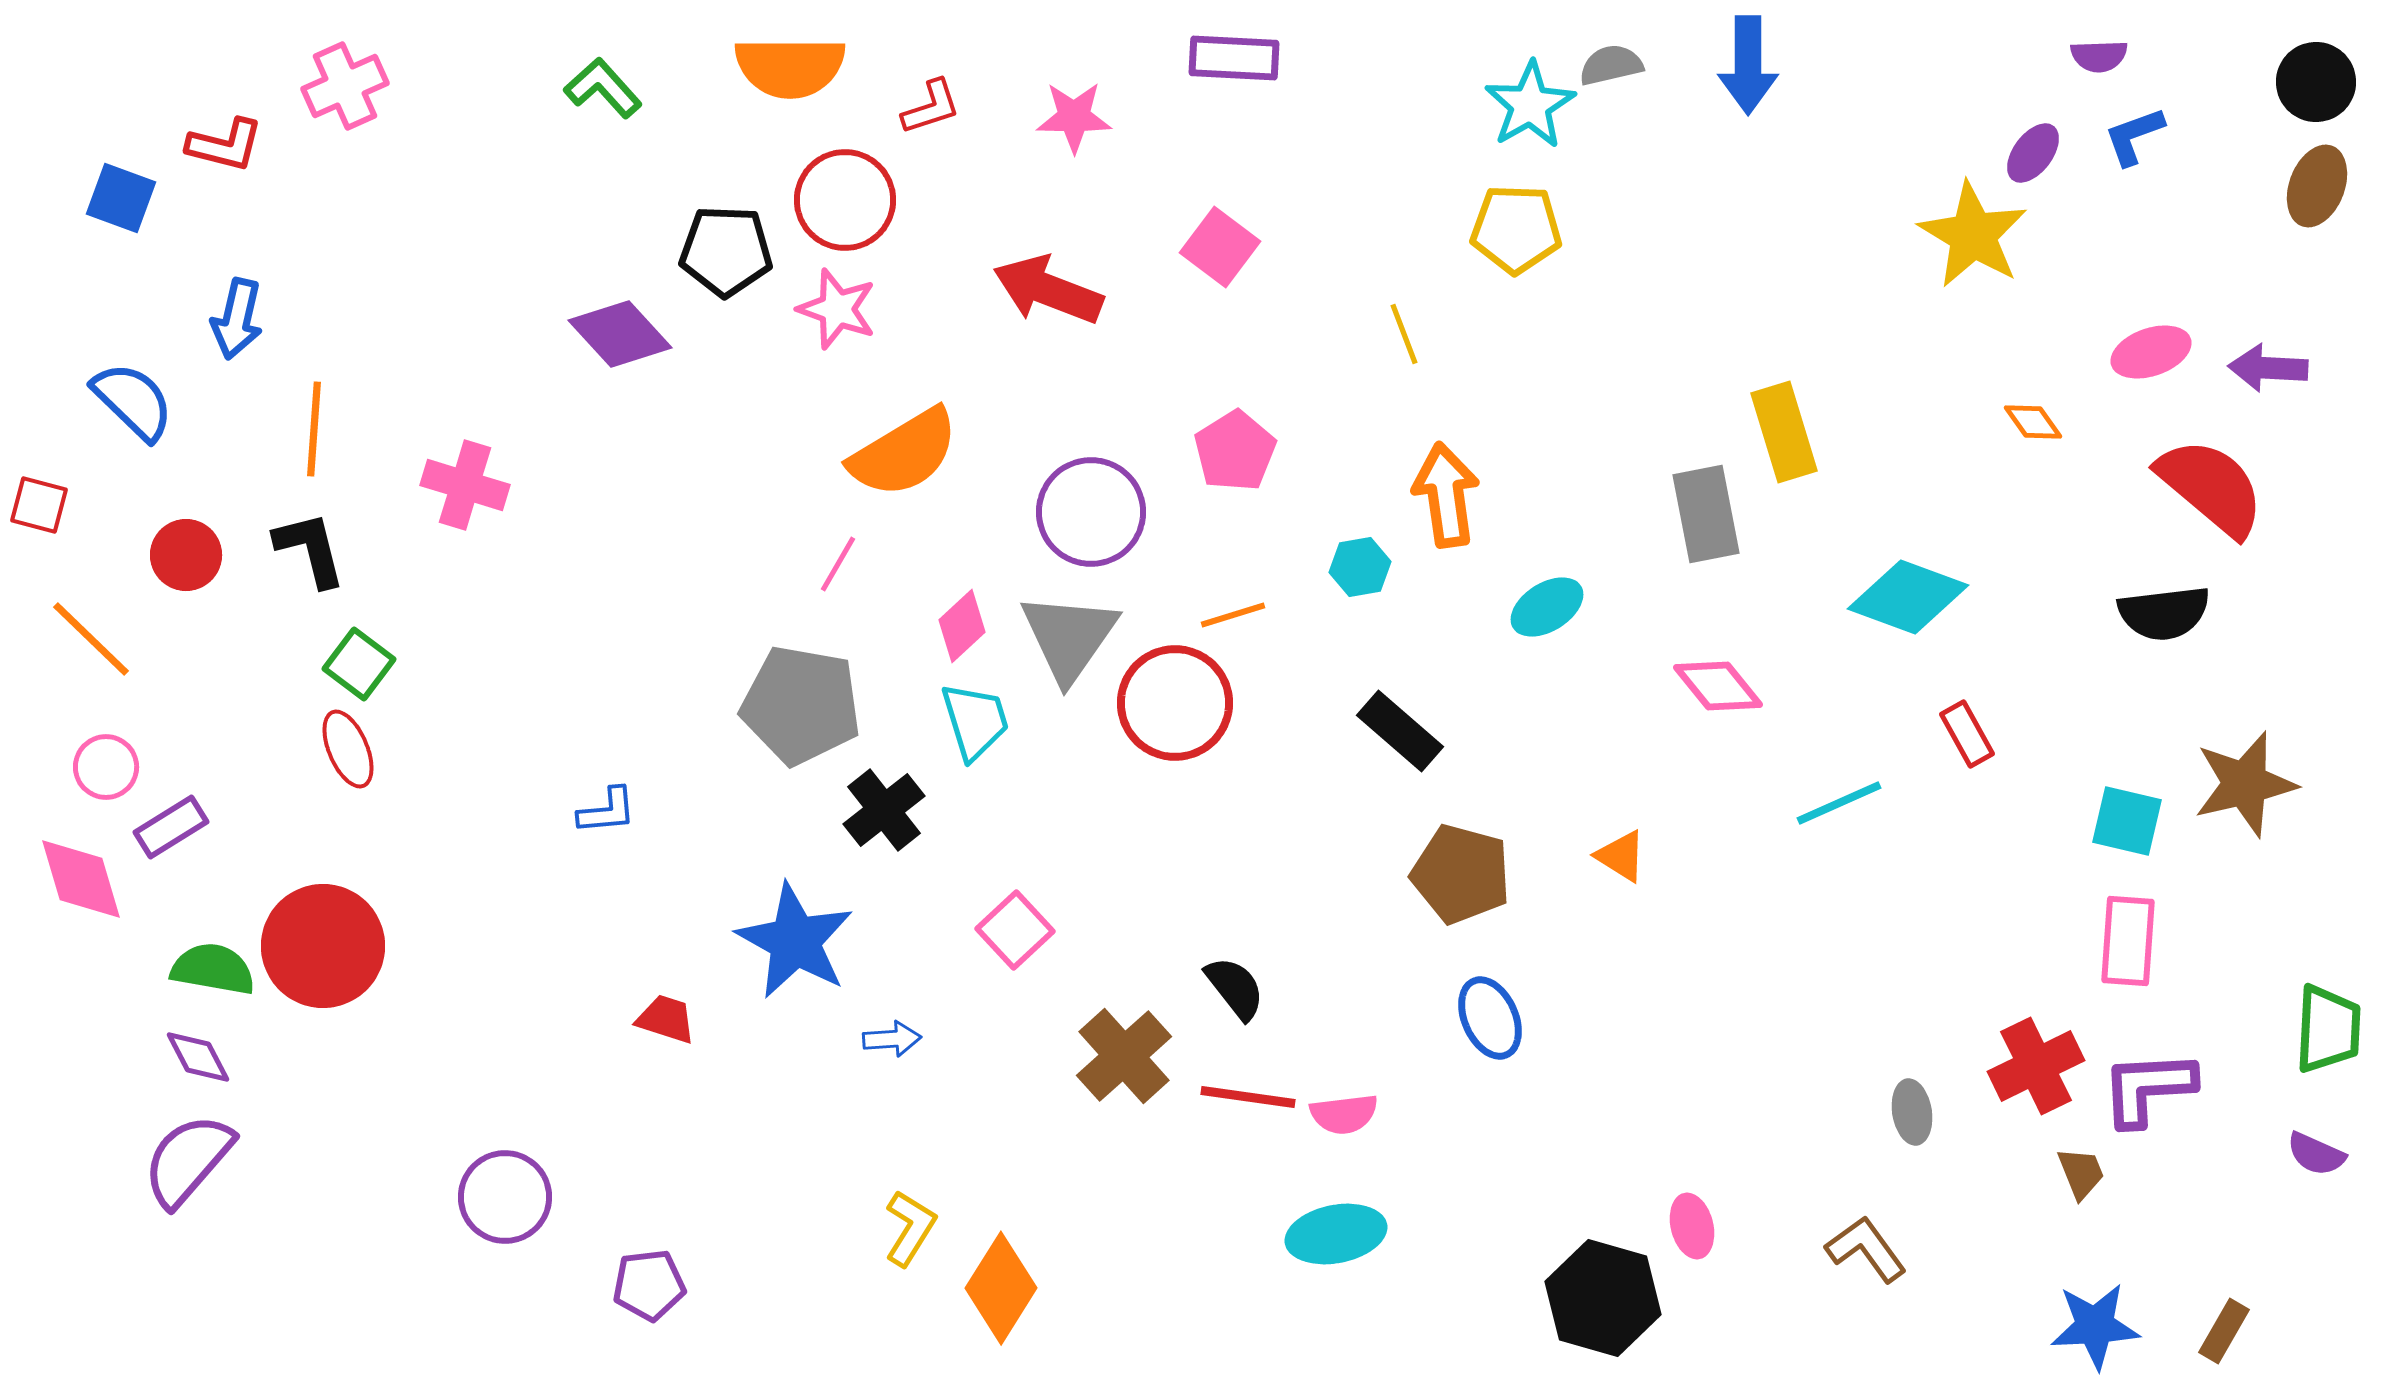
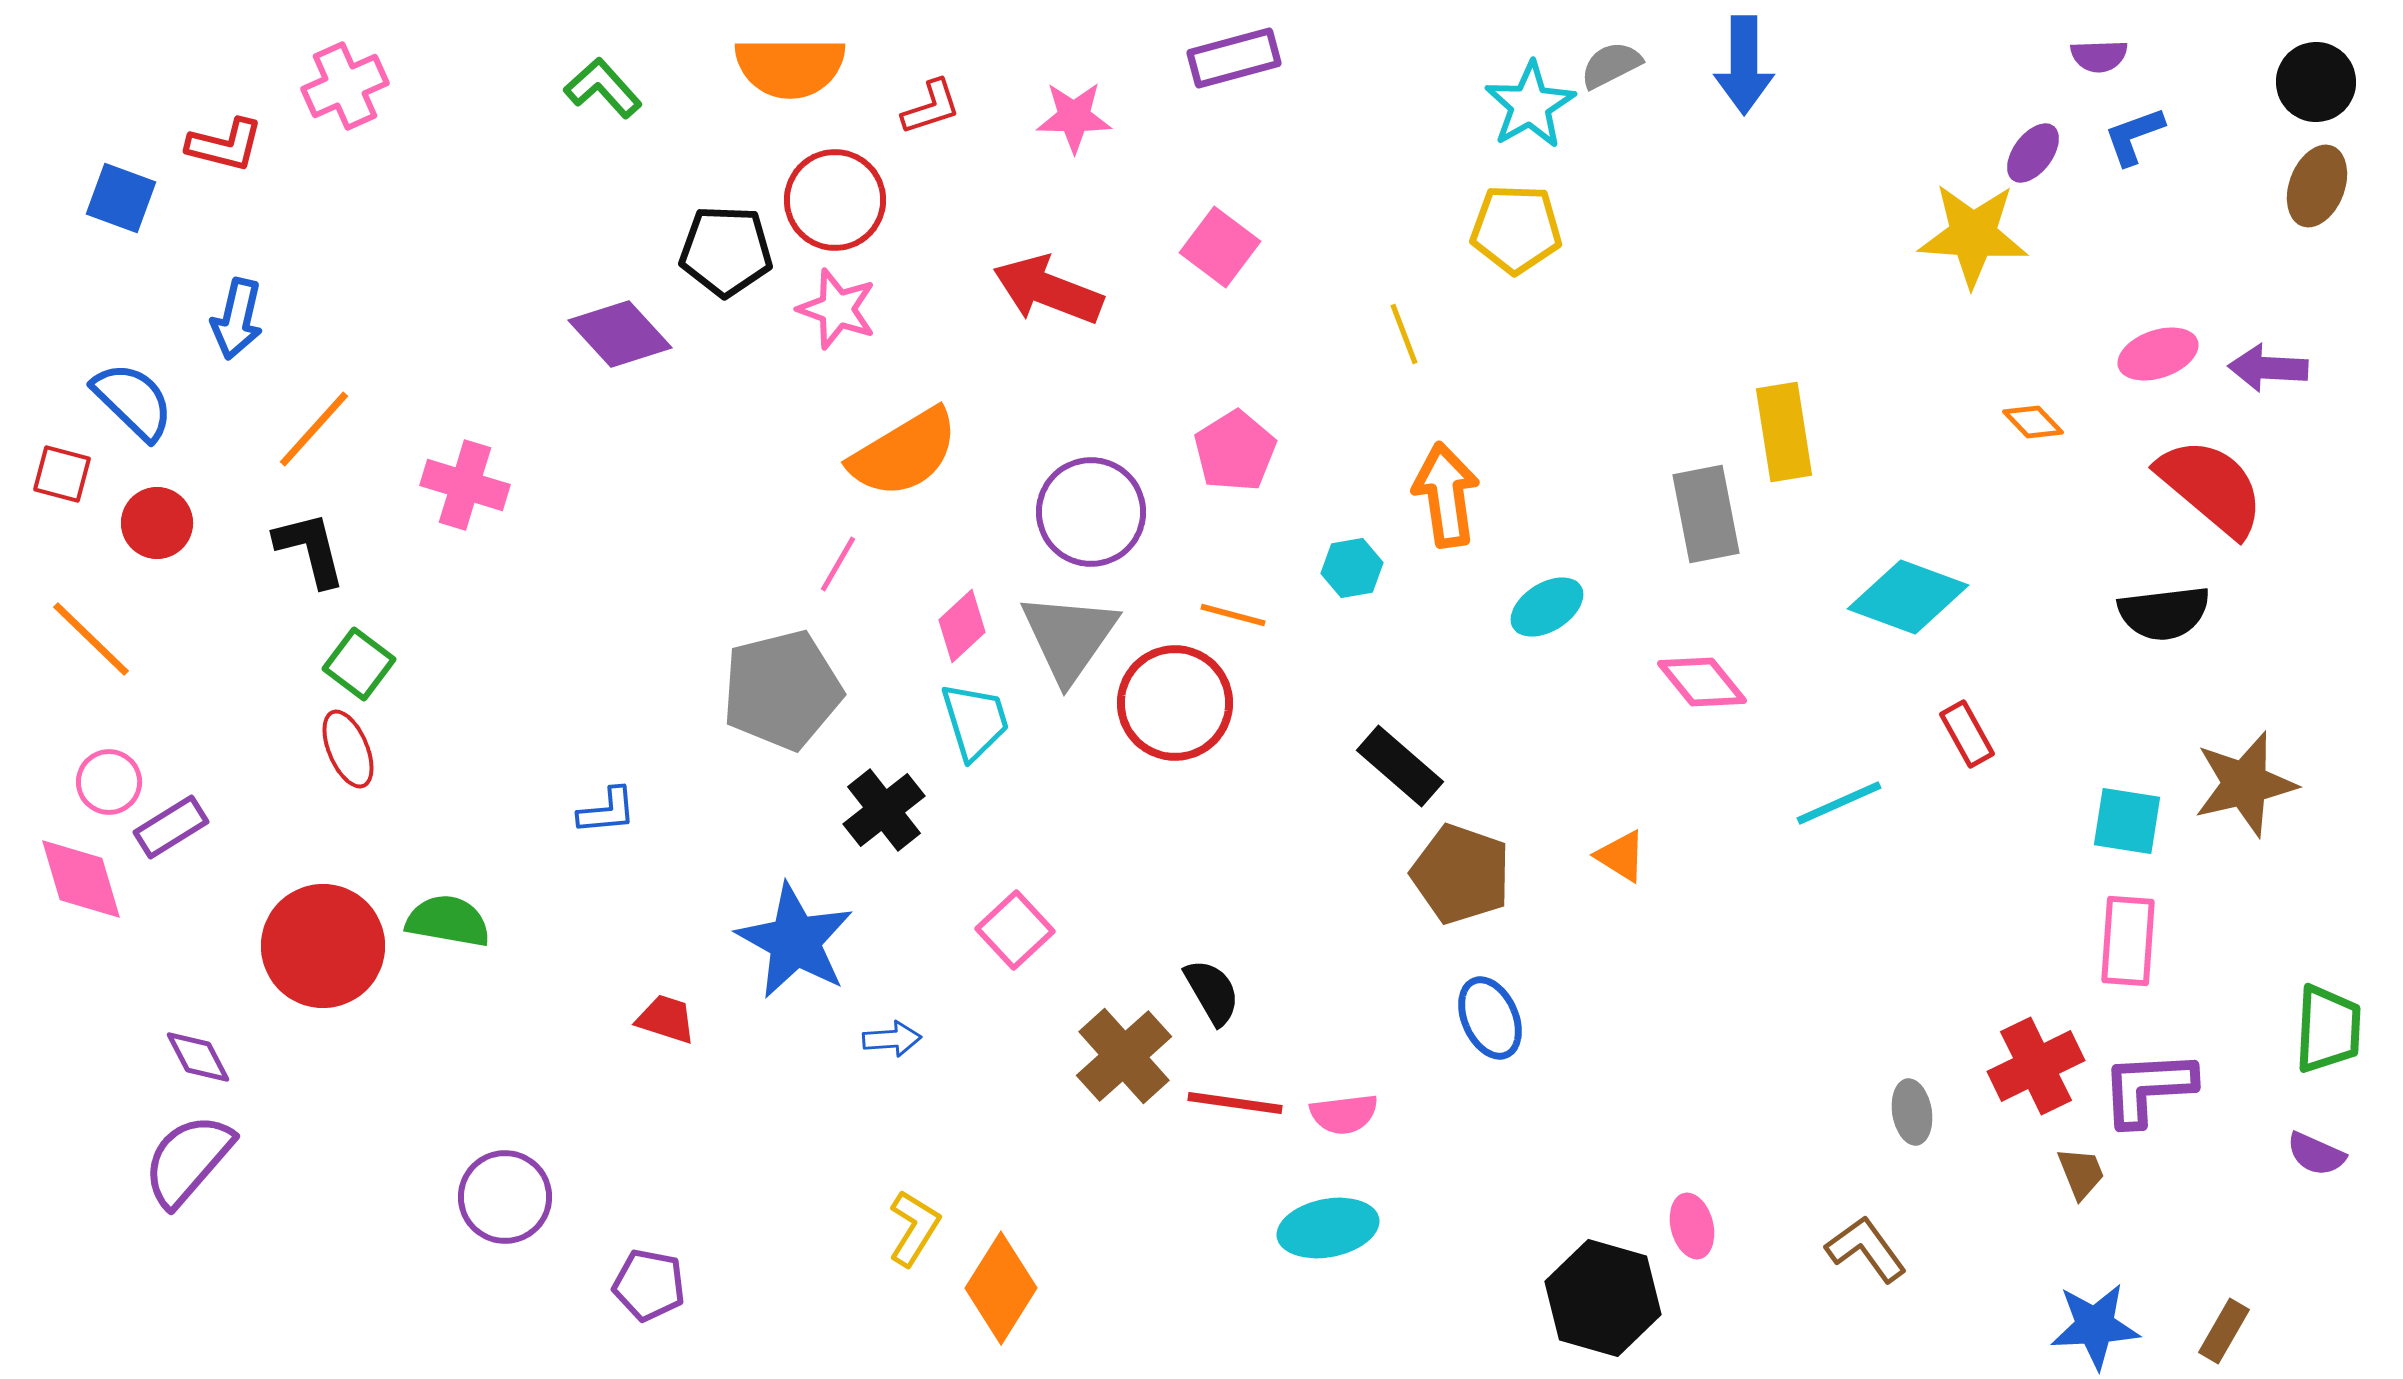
purple rectangle at (1234, 58): rotated 18 degrees counterclockwise
gray semicircle at (1611, 65): rotated 14 degrees counterclockwise
blue arrow at (1748, 65): moved 4 px left
red circle at (845, 200): moved 10 px left
yellow star at (1973, 235): rotated 27 degrees counterclockwise
pink ellipse at (2151, 352): moved 7 px right, 2 px down
orange diamond at (2033, 422): rotated 8 degrees counterclockwise
orange line at (314, 429): rotated 38 degrees clockwise
yellow rectangle at (1784, 432): rotated 8 degrees clockwise
red square at (39, 505): moved 23 px right, 31 px up
red circle at (186, 555): moved 29 px left, 32 px up
cyan hexagon at (1360, 567): moved 8 px left, 1 px down
orange line at (1233, 615): rotated 32 degrees clockwise
pink diamond at (1718, 686): moved 16 px left, 4 px up
gray pentagon at (801, 705): moved 19 px left, 15 px up; rotated 24 degrees counterclockwise
black rectangle at (1400, 731): moved 35 px down
pink circle at (106, 767): moved 3 px right, 15 px down
cyan square at (2127, 821): rotated 4 degrees counterclockwise
brown pentagon at (1461, 874): rotated 4 degrees clockwise
green semicircle at (213, 969): moved 235 px right, 48 px up
black semicircle at (1235, 988): moved 23 px left, 4 px down; rotated 8 degrees clockwise
red line at (1248, 1097): moved 13 px left, 6 px down
yellow L-shape at (910, 1228): moved 4 px right
cyan ellipse at (1336, 1234): moved 8 px left, 6 px up
purple pentagon at (649, 1285): rotated 18 degrees clockwise
